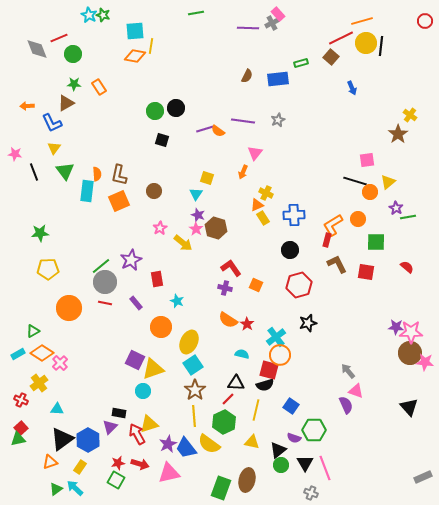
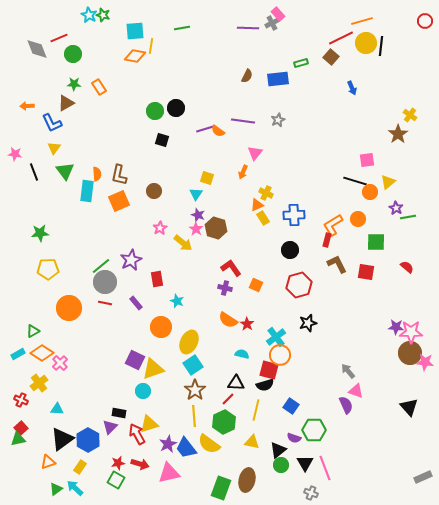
green line at (196, 13): moved 14 px left, 15 px down
orange triangle at (50, 462): moved 2 px left
